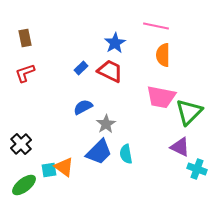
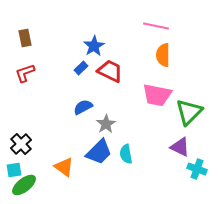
blue star: moved 21 px left, 3 px down
pink trapezoid: moved 4 px left, 2 px up
cyan square: moved 35 px left
